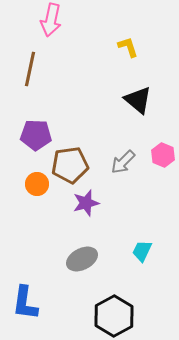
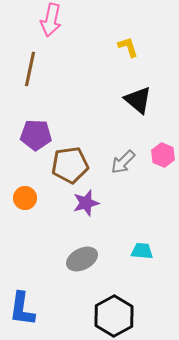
orange circle: moved 12 px left, 14 px down
cyan trapezoid: rotated 70 degrees clockwise
blue L-shape: moved 3 px left, 6 px down
